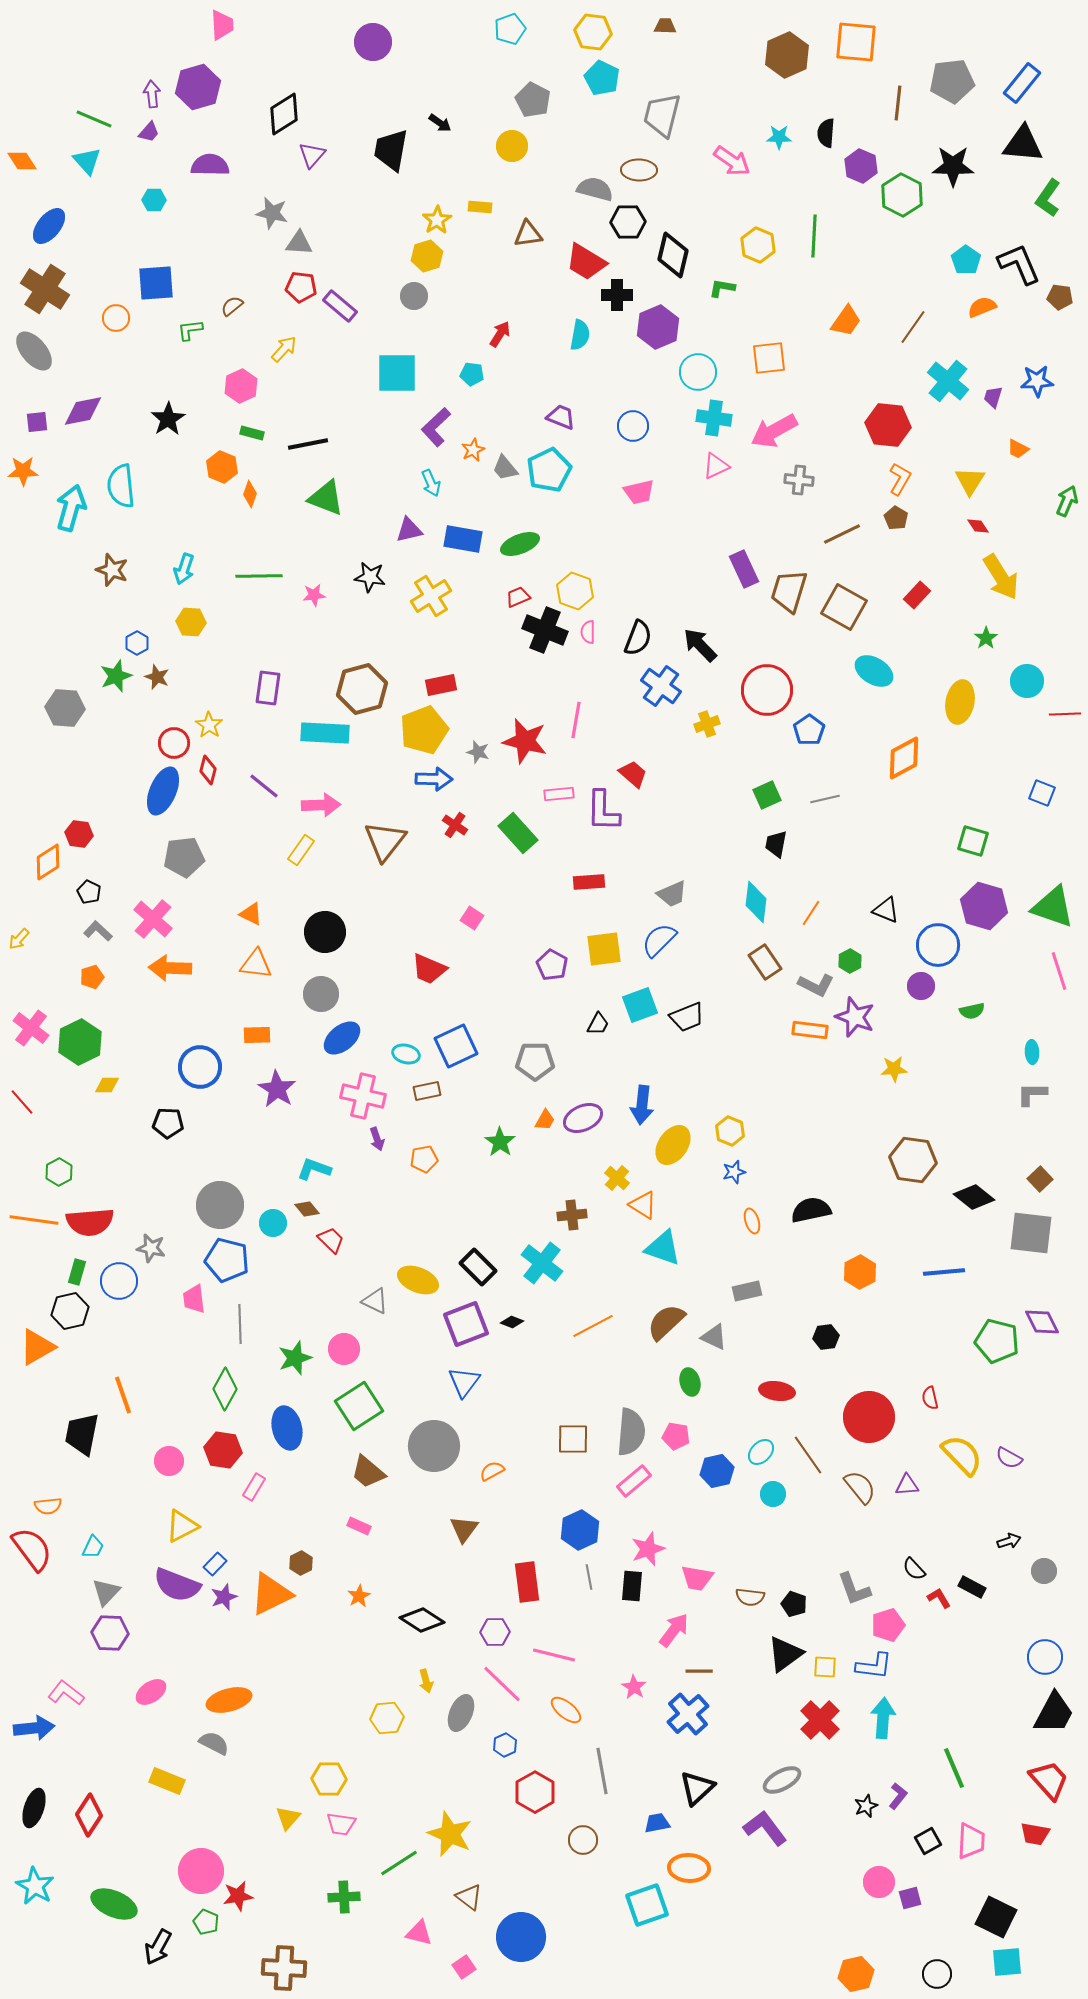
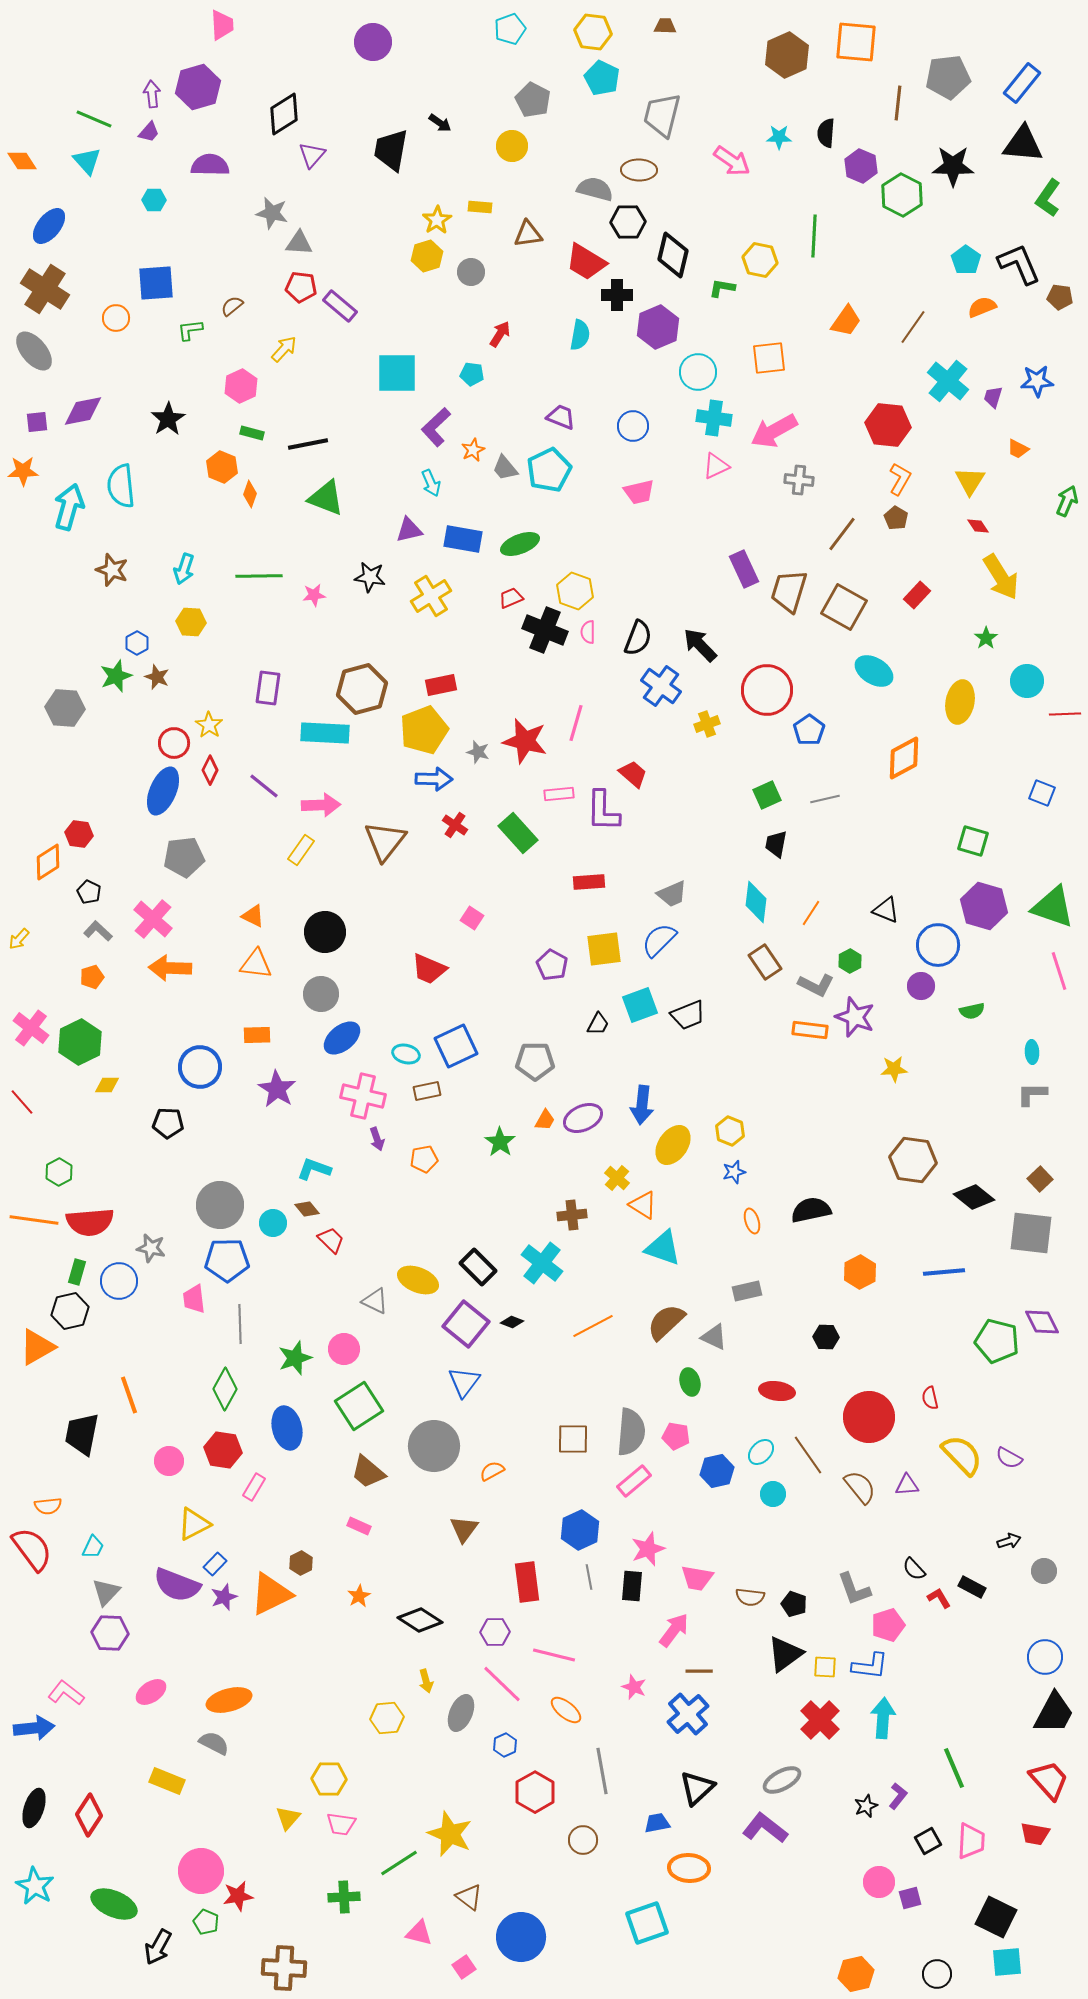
gray pentagon at (952, 81): moved 4 px left, 4 px up
yellow hexagon at (758, 245): moved 2 px right, 15 px down; rotated 12 degrees counterclockwise
gray circle at (414, 296): moved 57 px right, 24 px up
cyan arrow at (71, 508): moved 2 px left, 1 px up
brown line at (842, 534): rotated 27 degrees counterclockwise
red trapezoid at (518, 597): moved 7 px left, 1 px down
pink line at (576, 720): moved 3 px down; rotated 6 degrees clockwise
red diamond at (208, 770): moved 2 px right; rotated 12 degrees clockwise
orange triangle at (251, 914): moved 2 px right, 2 px down
black trapezoid at (687, 1017): moved 1 px right, 2 px up
blue pentagon at (227, 1260): rotated 15 degrees counterclockwise
purple square at (466, 1324): rotated 30 degrees counterclockwise
black hexagon at (826, 1337): rotated 10 degrees clockwise
orange line at (123, 1395): moved 6 px right
yellow triangle at (182, 1526): moved 12 px right, 2 px up
black diamond at (422, 1620): moved 2 px left
blue L-shape at (874, 1666): moved 4 px left
pink star at (634, 1687): rotated 10 degrees counterclockwise
purple L-shape at (765, 1828): rotated 15 degrees counterclockwise
cyan square at (647, 1905): moved 18 px down
